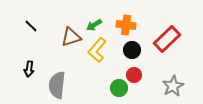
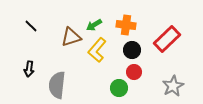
red circle: moved 3 px up
